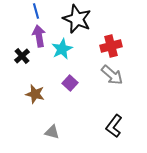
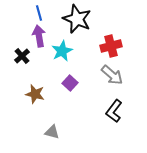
blue line: moved 3 px right, 2 px down
cyan star: moved 2 px down
black L-shape: moved 15 px up
